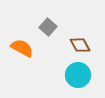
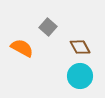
brown diamond: moved 2 px down
cyan circle: moved 2 px right, 1 px down
